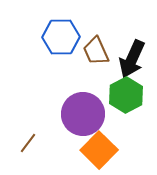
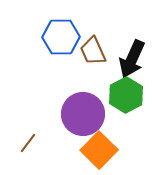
brown trapezoid: moved 3 px left
